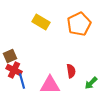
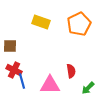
yellow rectangle: rotated 12 degrees counterclockwise
brown square: moved 10 px up; rotated 24 degrees clockwise
green arrow: moved 3 px left, 5 px down
